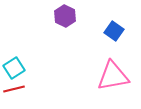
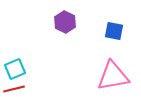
purple hexagon: moved 6 px down
blue square: rotated 24 degrees counterclockwise
cyan square: moved 1 px right, 1 px down; rotated 10 degrees clockwise
